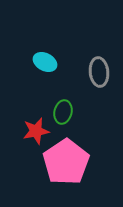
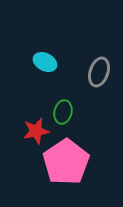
gray ellipse: rotated 24 degrees clockwise
